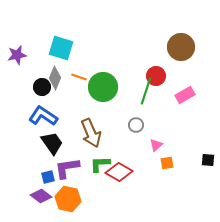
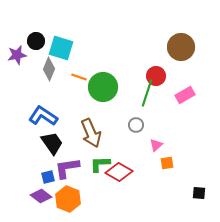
gray diamond: moved 6 px left, 9 px up
black circle: moved 6 px left, 46 px up
green line: moved 1 px right, 2 px down
black square: moved 9 px left, 33 px down
orange hexagon: rotated 10 degrees clockwise
